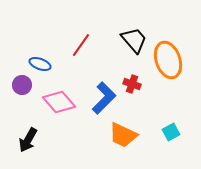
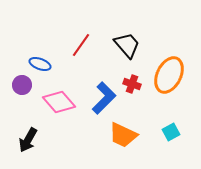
black trapezoid: moved 7 px left, 5 px down
orange ellipse: moved 1 px right, 15 px down; rotated 45 degrees clockwise
